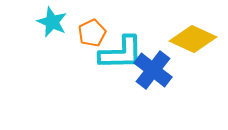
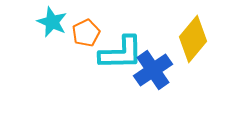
orange pentagon: moved 6 px left
yellow diamond: rotated 75 degrees counterclockwise
blue cross: rotated 18 degrees clockwise
